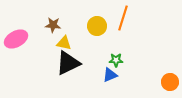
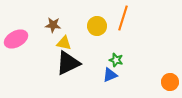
green star: rotated 16 degrees clockwise
